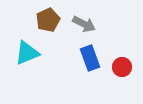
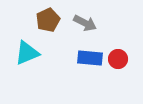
gray arrow: moved 1 px right, 1 px up
blue rectangle: rotated 65 degrees counterclockwise
red circle: moved 4 px left, 8 px up
